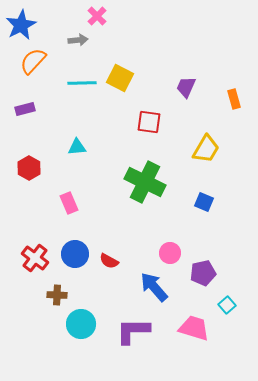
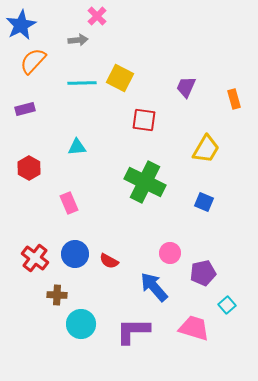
red square: moved 5 px left, 2 px up
